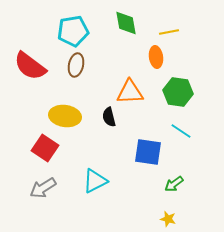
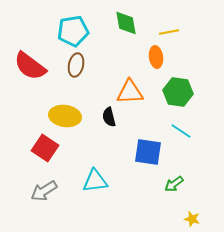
cyan triangle: rotated 20 degrees clockwise
gray arrow: moved 1 px right, 3 px down
yellow star: moved 24 px right
